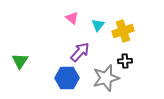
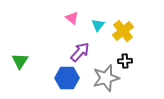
yellow cross: rotated 20 degrees counterclockwise
